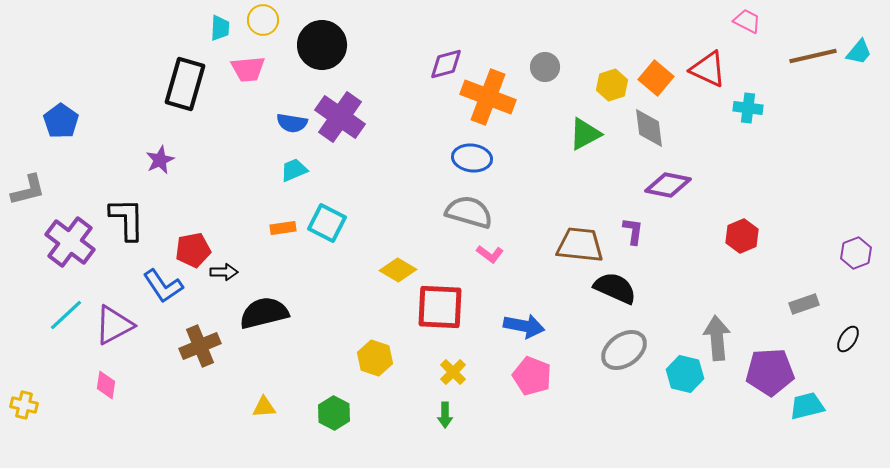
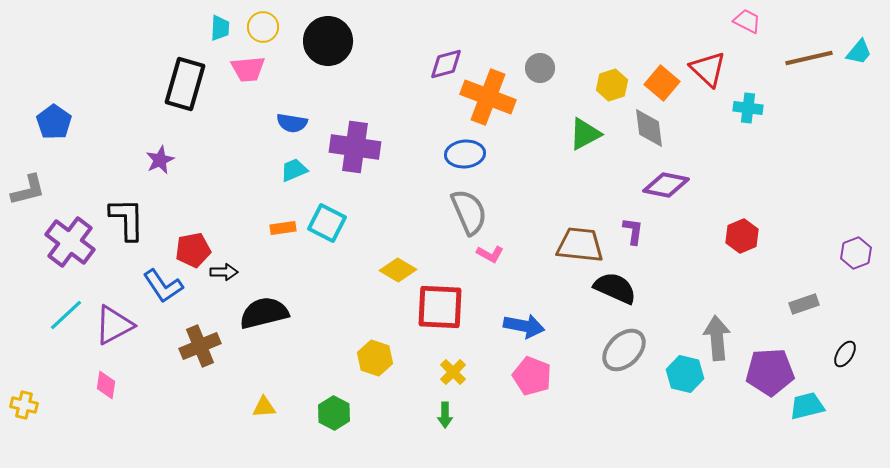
yellow circle at (263, 20): moved 7 px down
black circle at (322, 45): moved 6 px right, 4 px up
brown line at (813, 56): moved 4 px left, 2 px down
gray circle at (545, 67): moved 5 px left, 1 px down
red triangle at (708, 69): rotated 18 degrees clockwise
orange square at (656, 78): moved 6 px right, 5 px down
purple cross at (340, 117): moved 15 px right, 30 px down; rotated 27 degrees counterclockwise
blue pentagon at (61, 121): moved 7 px left, 1 px down
blue ellipse at (472, 158): moved 7 px left, 4 px up; rotated 12 degrees counterclockwise
purple diamond at (668, 185): moved 2 px left
gray semicircle at (469, 212): rotated 51 degrees clockwise
pink L-shape at (490, 254): rotated 8 degrees counterclockwise
black ellipse at (848, 339): moved 3 px left, 15 px down
gray ellipse at (624, 350): rotated 9 degrees counterclockwise
